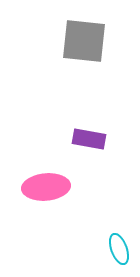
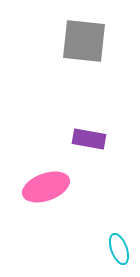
pink ellipse: rotated 15 degrees counterclockwise
